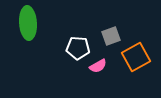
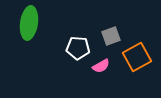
green ellipse: moved 1 px right; rotated 12 degrees clockwise
orange square: moved 1 px right
pink semicircle: moved 3 px right
